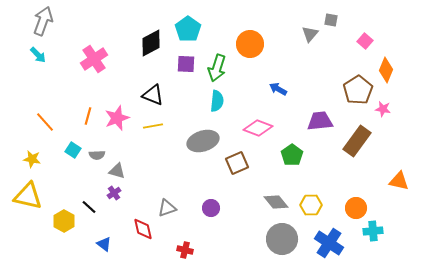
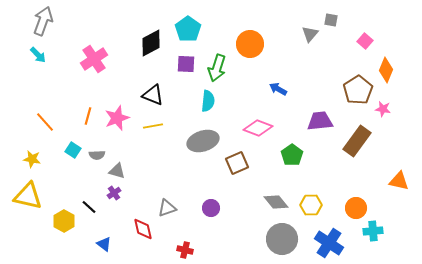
cyan semicircle at (217, 101): moved 9 px left
